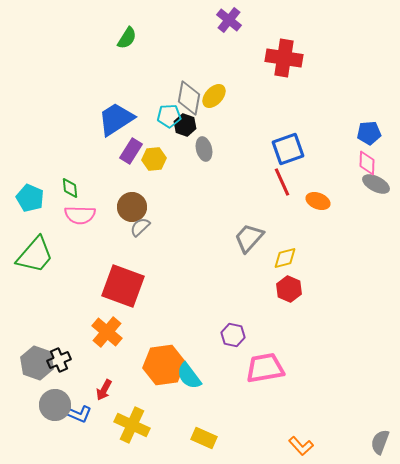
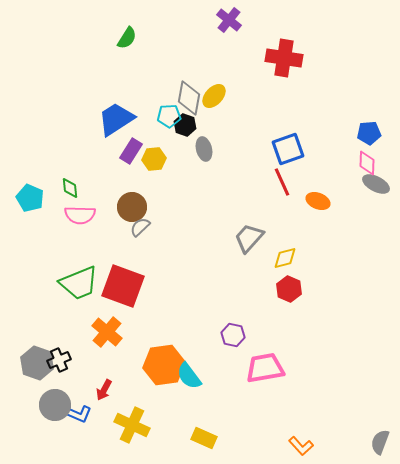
green trapezoid at (35, 255): moved 44 px right, 28 px down; rotated 27 degrees clockwise
